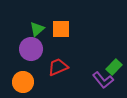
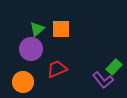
red trapezoid: moved 1 px left, 2 px down
